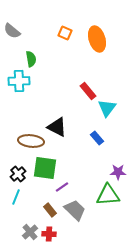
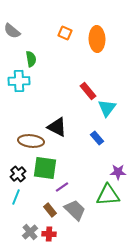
orange ellipse: rotated 15 degrees clockwise
